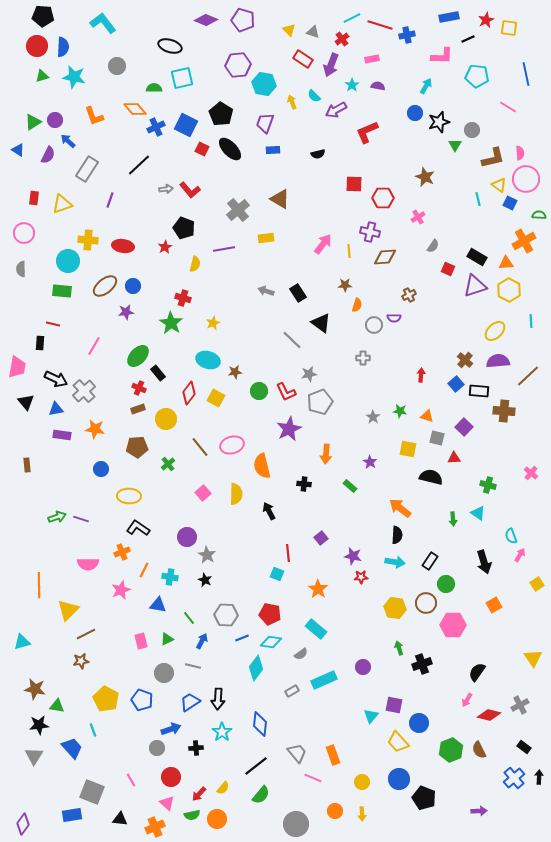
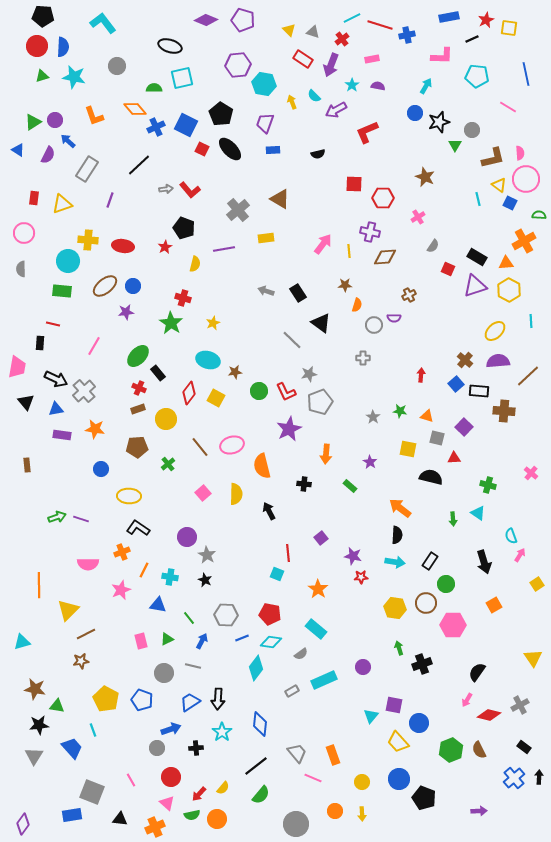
black line at (468, 39): moved 4 px right
